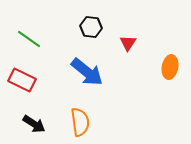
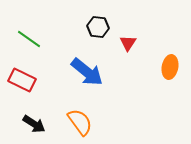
black hexagon: moved 7 px right
orange semicircle: rotated 28 degrees counterclockwise
